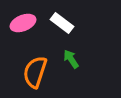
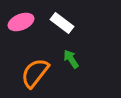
pink ellipse: moved 2 px left, 1 px up
orange semicircle: moved 1 px down; rotated 20 degrees clockwise
